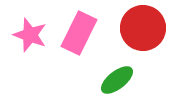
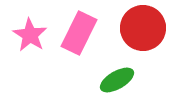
pink star: rotated 12 degrees clockwise
green ellipse: rotated 8 degrees clockwise
